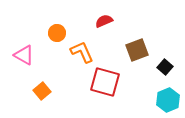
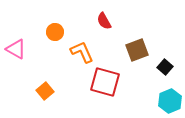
red semicircle: rotated 96 degrees counterclockwise
orange circle: moved 2 px left, 1 px up
pink triangle: moved 8 px left, 6 px up
orange square: moved 3 px right
cyan hexagon: moved 2 px right, 1 px down
